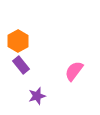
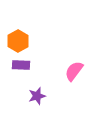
purple rectangle: rotated 48 degrees counterclockwise
